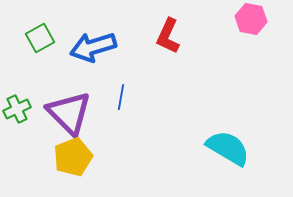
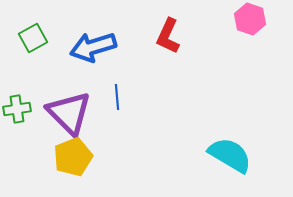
pink hexagon: moved 1 px left; rotated 8 degrees clockwise
green square: moved 7 px left
blue line: moved 4 px left; rotated 15 degrees counterclockwise
green cross: rotated 16 degrees clockwise
cyan semicircle: moved 2 px right, 7 px down
